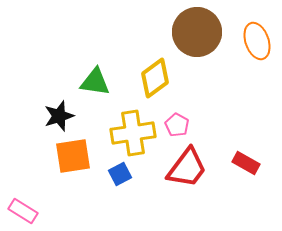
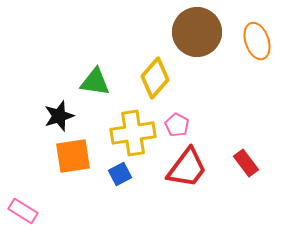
yellow diamond: rotated 12 degrees counterclockwise
red rectangle: rotated 24 degrees clockwise
